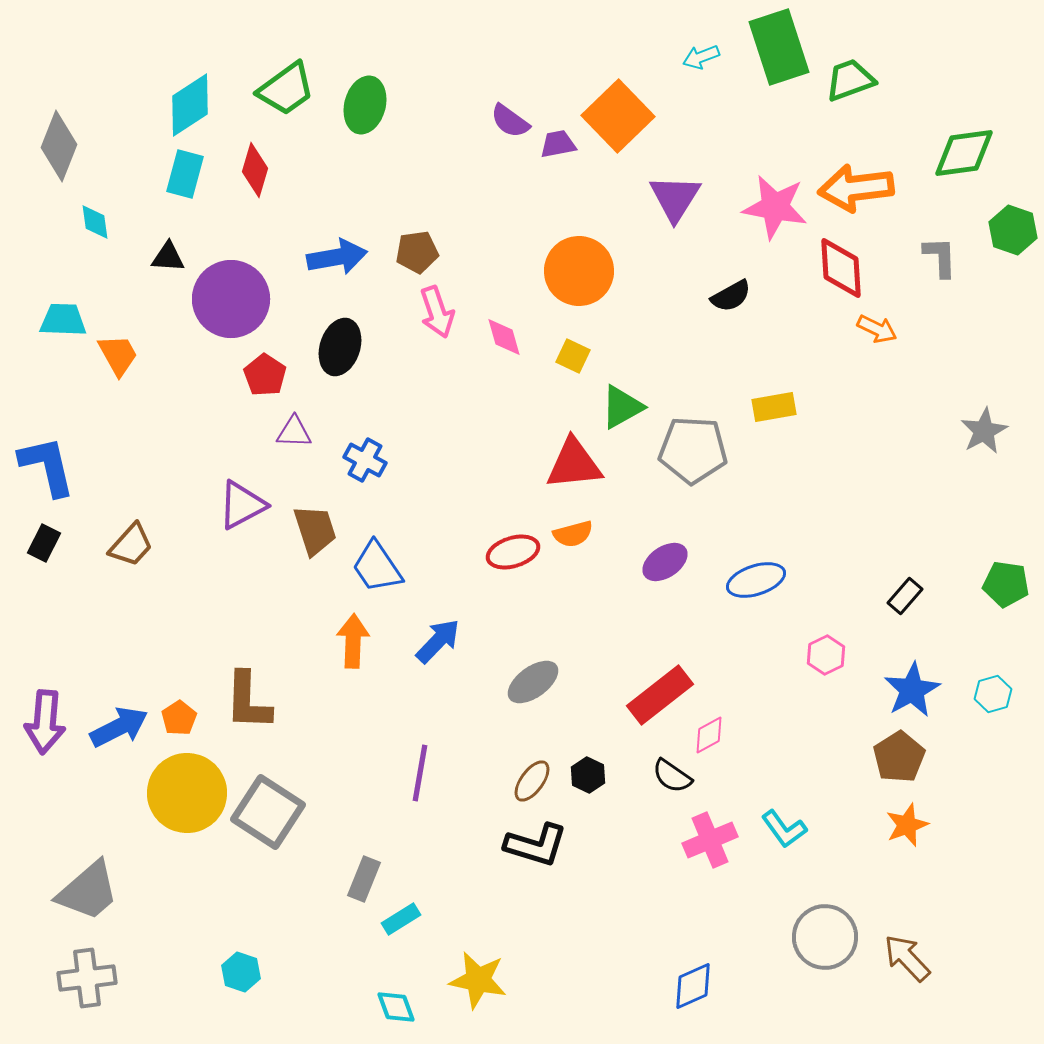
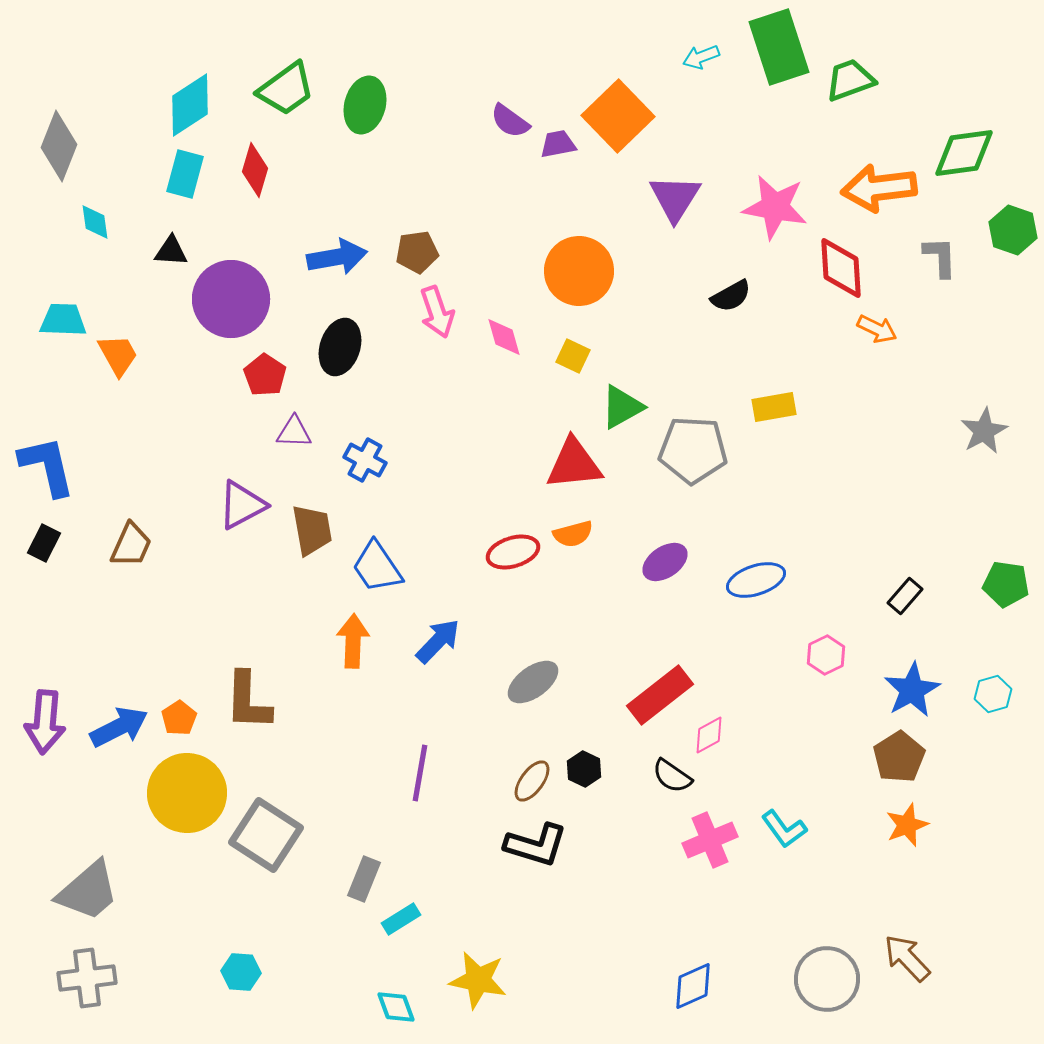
orange arrow at (856, 188): moved 23 px right
black triangle at (168, 257): moved 3 px right, 6 px up
brown trapezoid at (315, 530): moved 3 px left; rotated 8 degrees clockwise
brown trapezoid at (131, 545): rotated 18 degrees counterclockwise
black hexagon at (588, 775): moved 4 px left, 6 px up
gray square at (268, 812): moved 2 px left, 23 px down
gray circle at (825, 937): moved 2 px right, 42 px down
cyan hexagon at (241, 972): rotated 15 degrees counterclockwise
